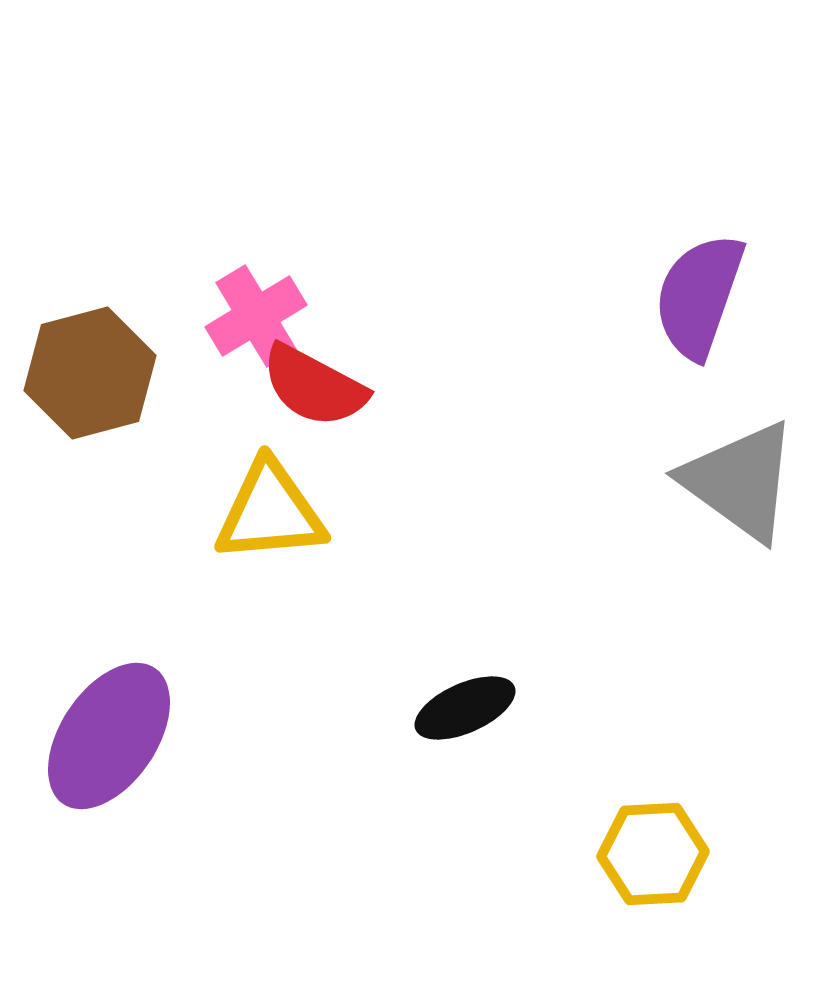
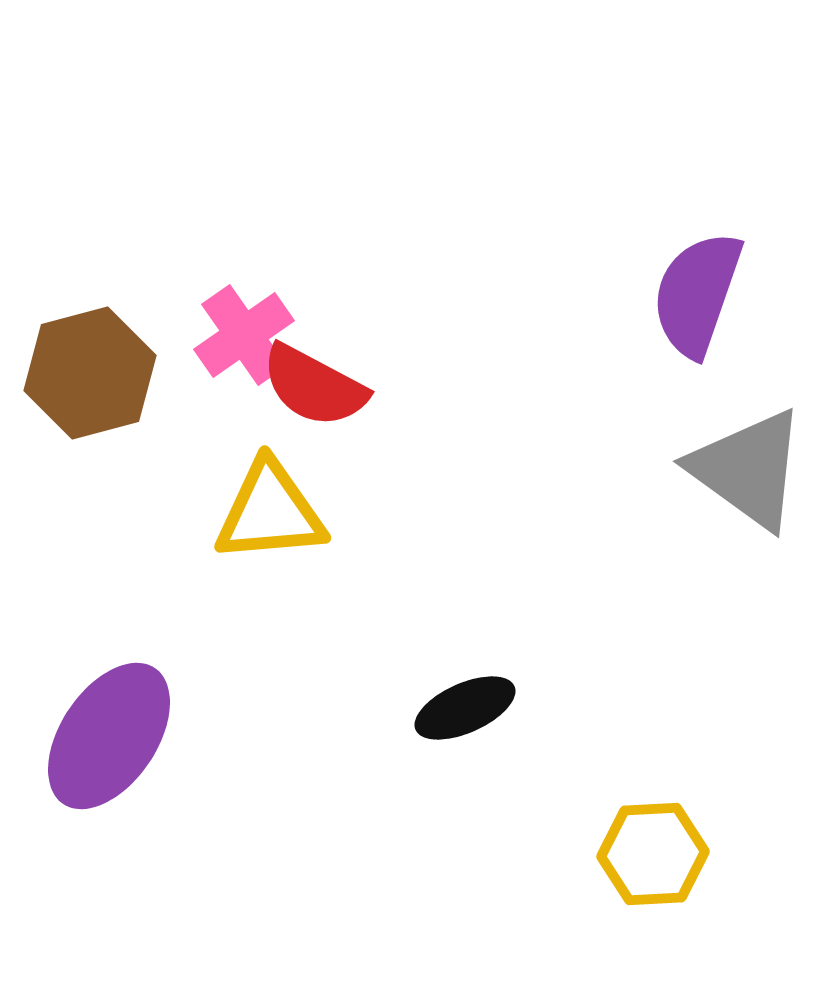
purple semicircle: moved 2 px left, 2 px up
pink cross: moved 12 px left, 19 px down; rotated 4 degrees counterclockwise
gray triangle: moved 8 px right, 12 px up
